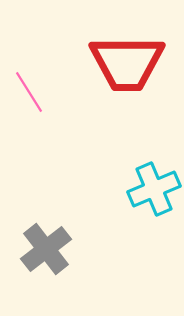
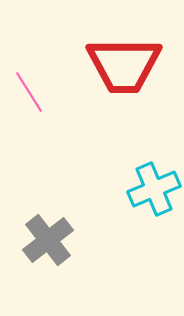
red trapezoid: moved 3 px left, 2 px down
gray cross: moved 2 px right, 9 px up
